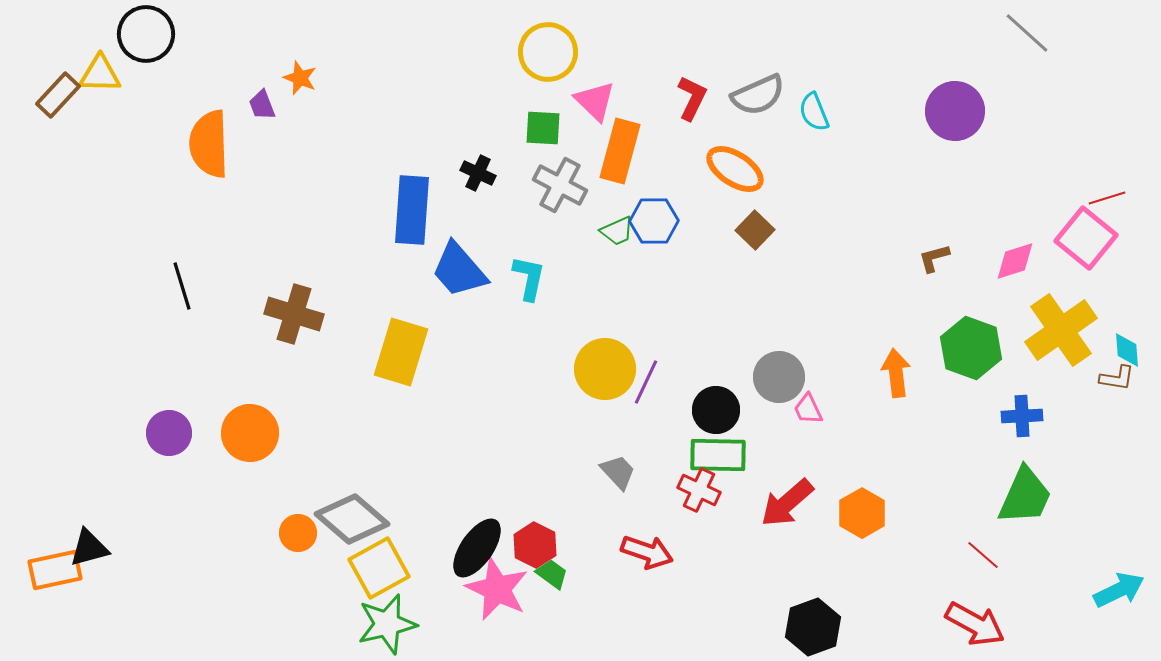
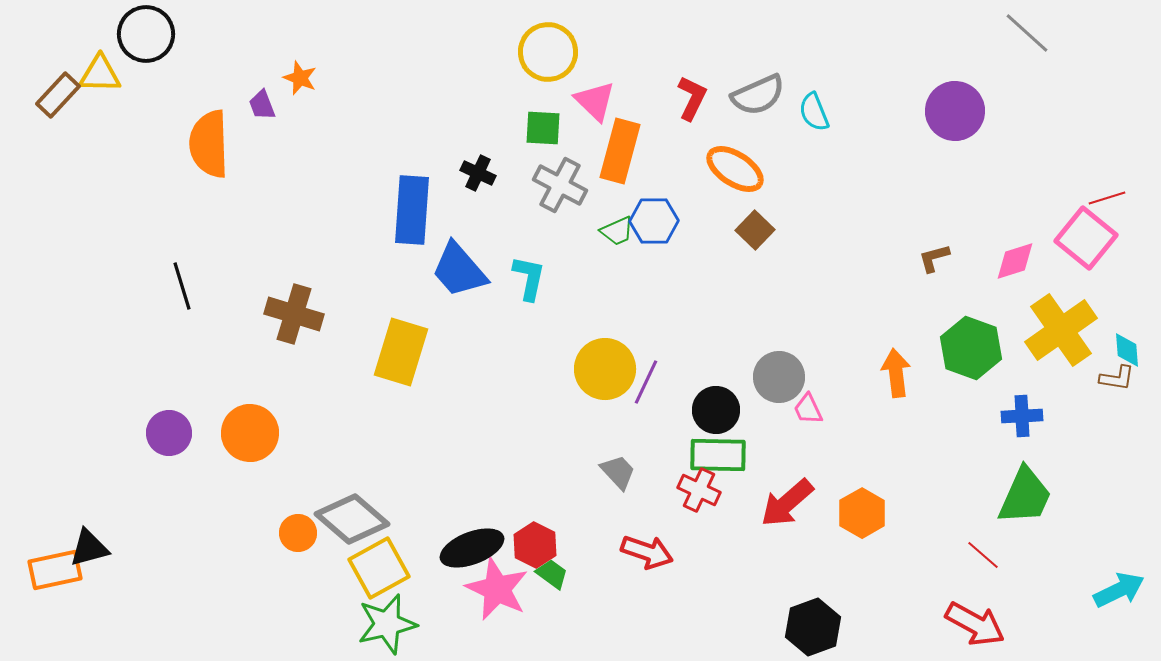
black ellipse at (477, 548): moved 5 px left; rotated 34 degrees clockwise
